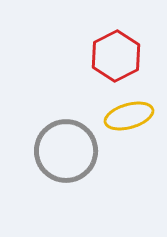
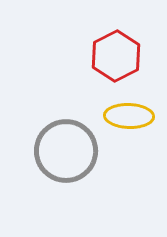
yellow ellipse: rotated 18 degrees clockwise
